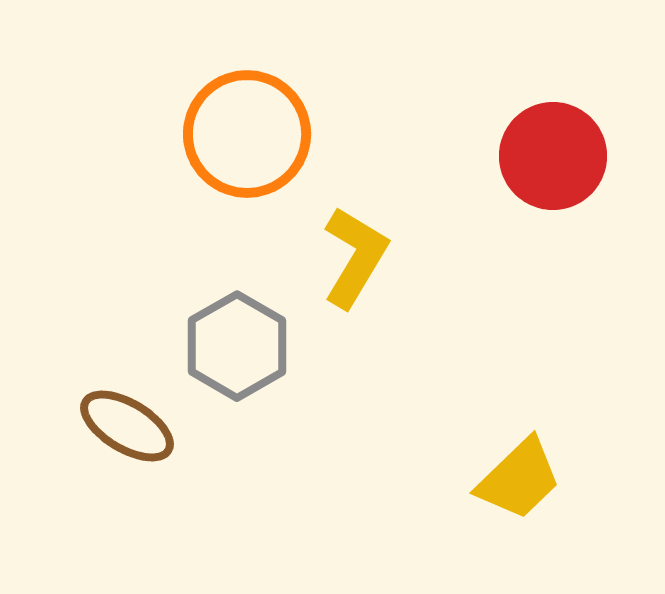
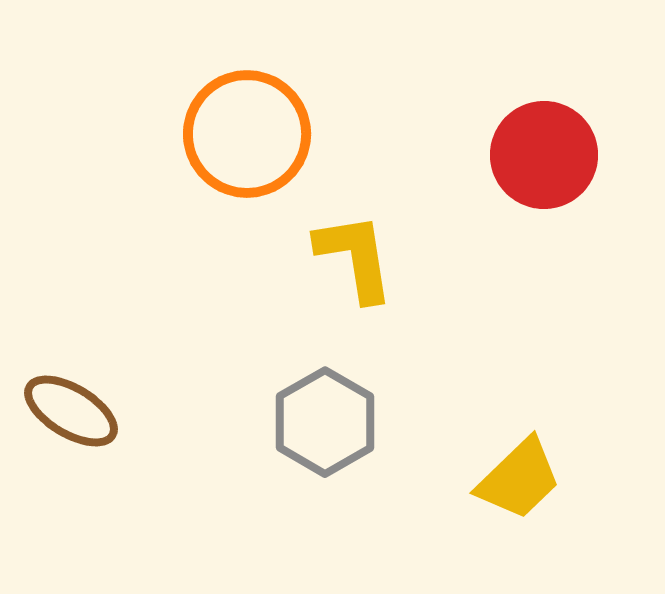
red circle: moved 9 px left, 1 px up
yellow L-shape: rotated 40 degrees counterclockwise
gray hexagon: moved 88 px right, 76 px down
brown ellipse: moved 56 px left, 15 px up
